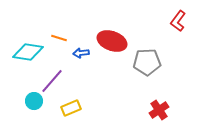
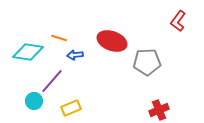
blue arrow: moved 6 px left, 2 px down
red cross: rotated 12 degrees clockwise
